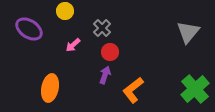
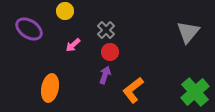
gray cross: moved 4 px right, 2 px down
green cross: moved 3 px down
